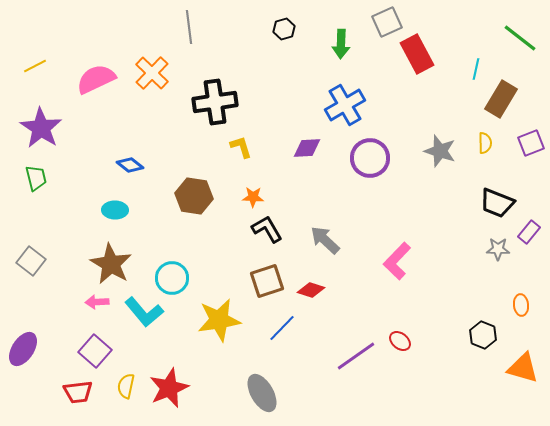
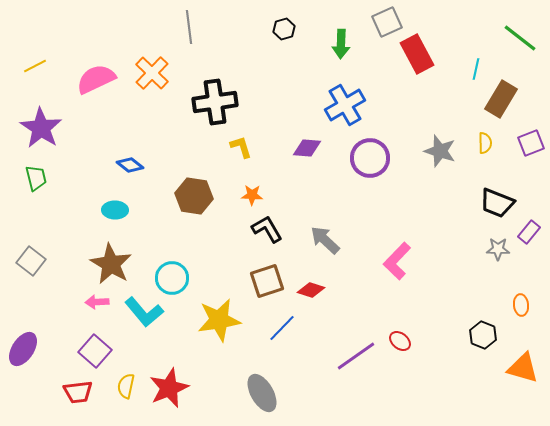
purple diamond at (307, 148): rotated 8 degrees clockwise
orange star at (253, 197): moved 1 px left, 2 px up
